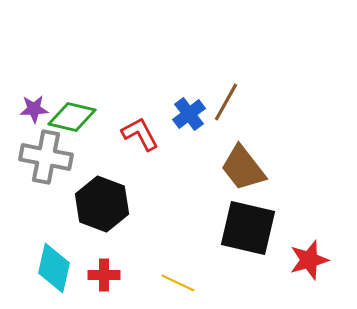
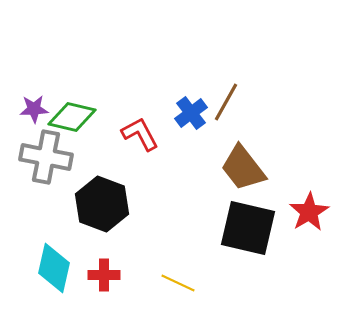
blue cross: moved 2 px right, 1 px up
red star: moved 48 px up; rotated 15 degrees counterclockwise
